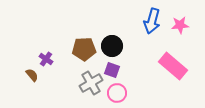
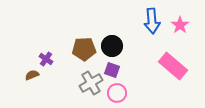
blue arrow: rotated 20 degrees counterclockwise
pink star: rotated 30 degrees counterclockwise
brown semicircle: rotated 72 degrees counterclockwise
